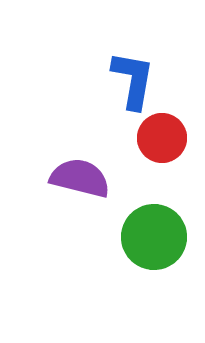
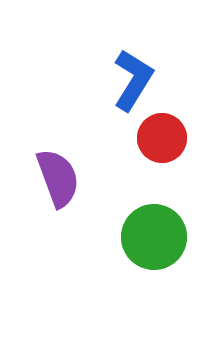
blue L-shape: rotated 22 degrees clockwise
purple semicircle: moved 22 px left; rotated 56 degrees clockwise
